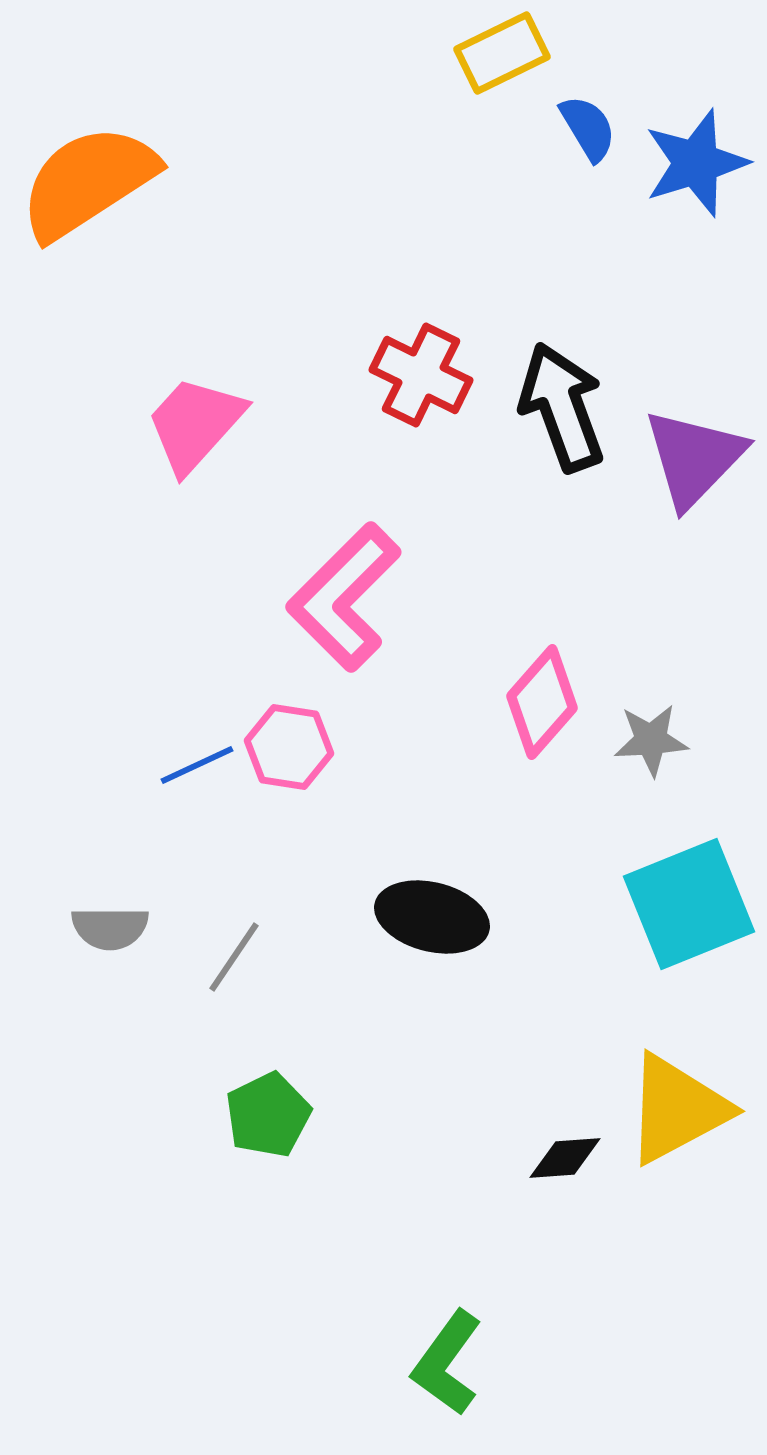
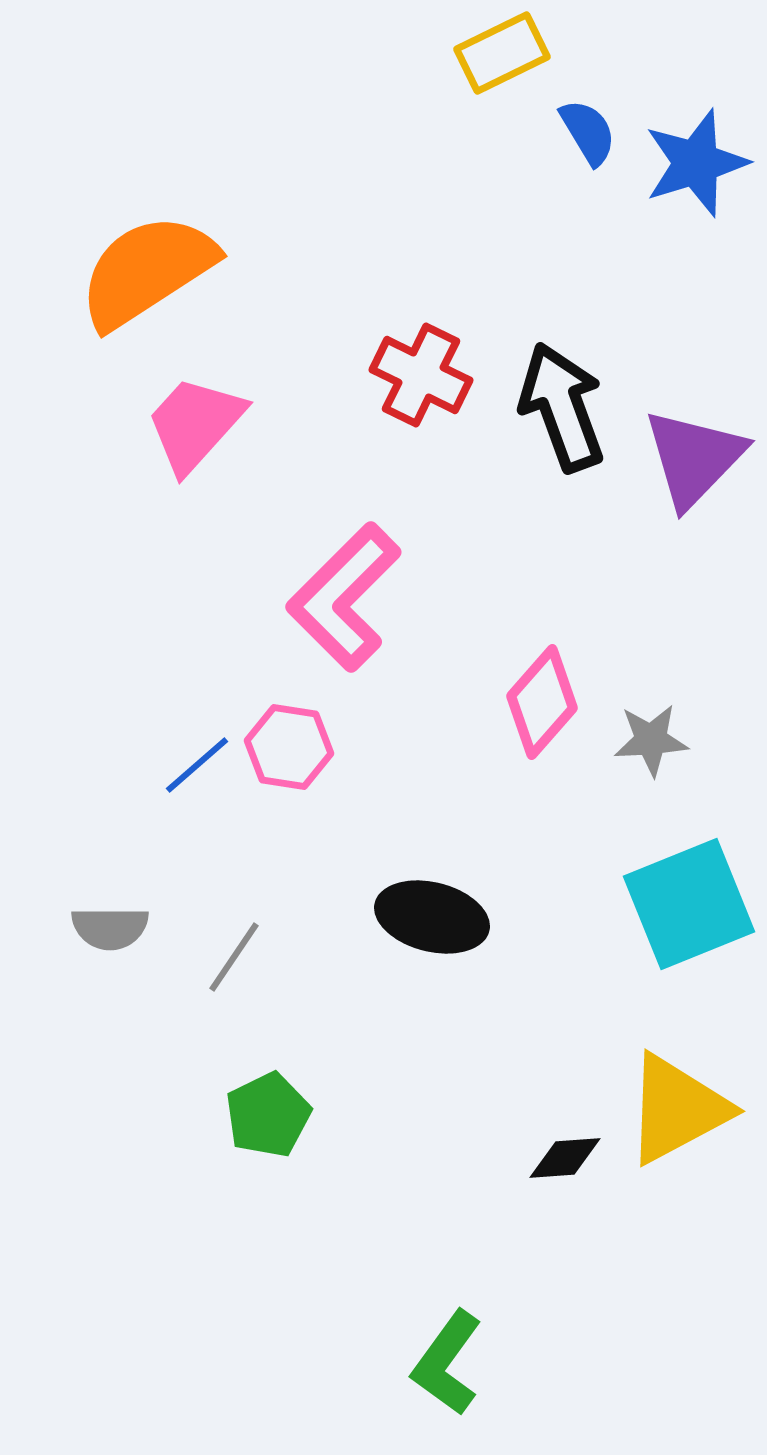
blue semicircle: moved 4 px down
orange semicircle: moved 59 px right, 89 px down
blue line: rotated 16 degrees counterclockwise
